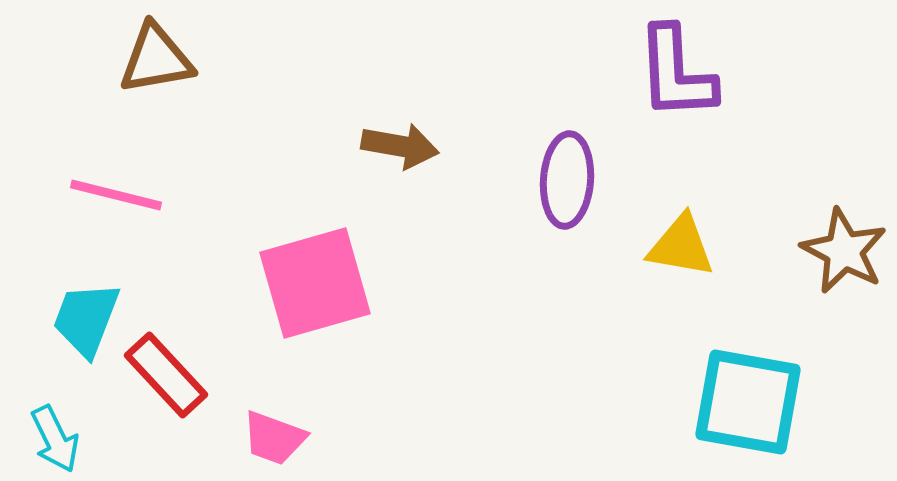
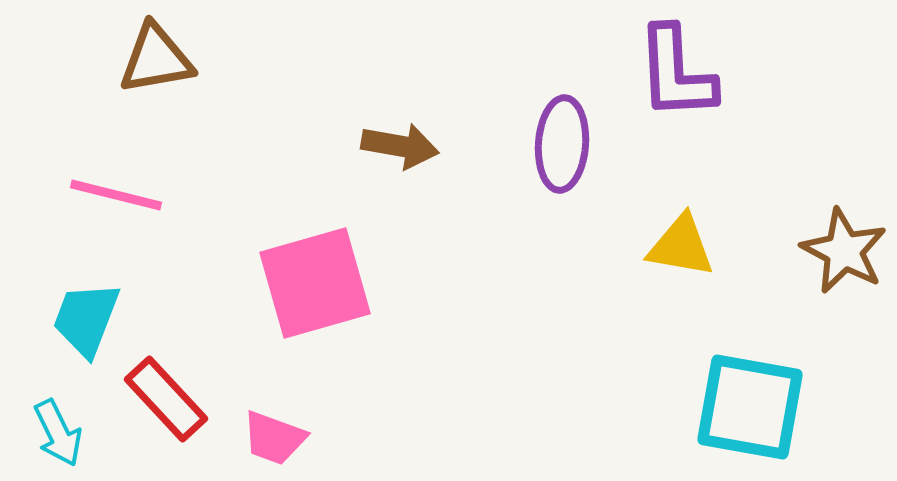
purple ellipse: moved 5 px left, 36 px up
red rectangle: moved 24 px down
cyan square: moved 2 px right, 5 px down
cyan arrow: moved 3 px right, 6 px up
